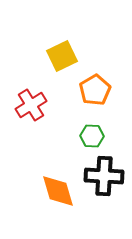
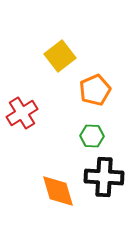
yellow square: moved 2 px left; rotated 12 degrees counterclockwise
orange pentagon: rotated 8 degrees clockwise
red cross: moved 9 px left, 8 px down
black cross: moved 1 px down
